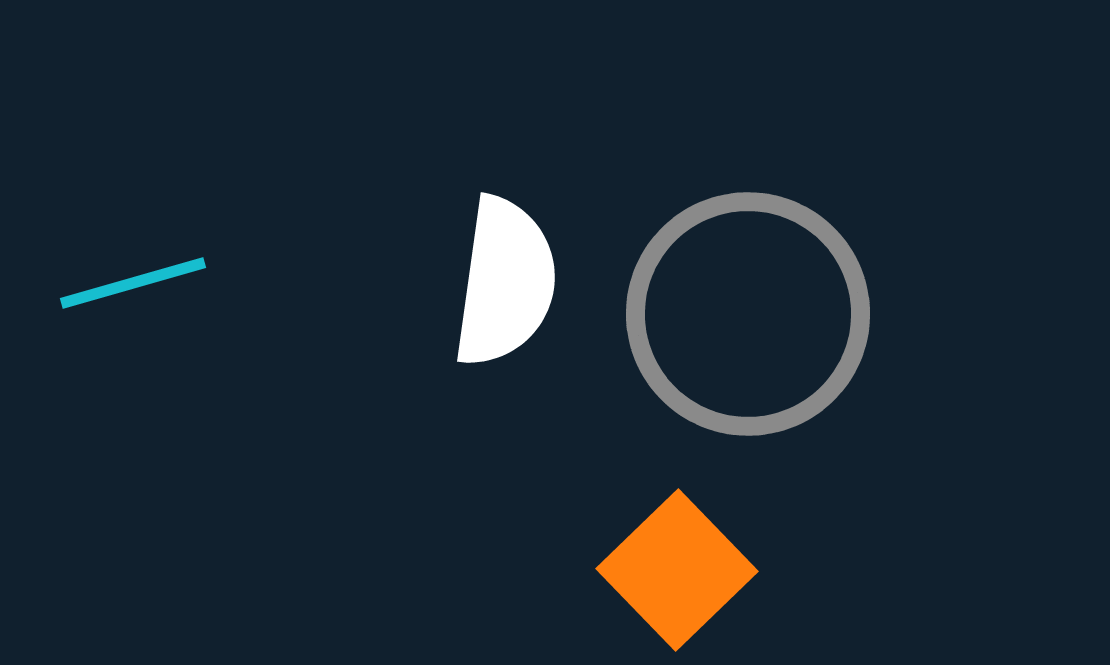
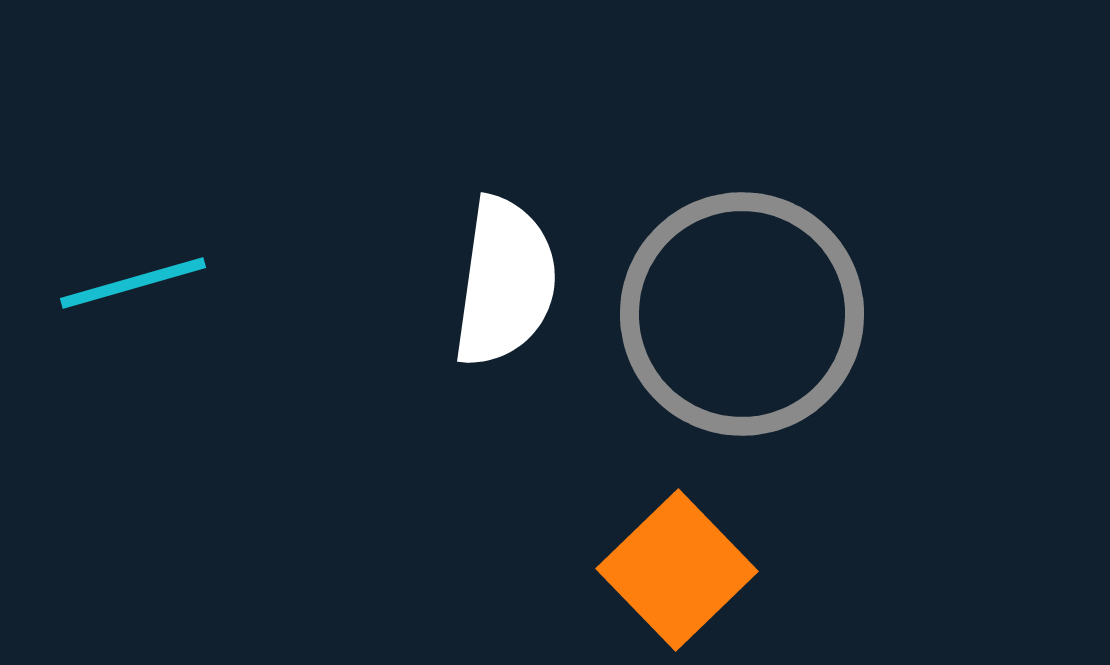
gray circle: moved 6 px left
